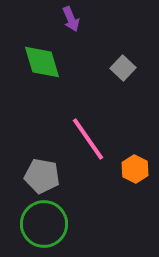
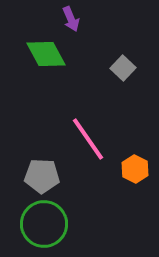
green diamond: moved 4 px right, 8 px up; rotated 12 degrees counterclockwise
gray pentagon: rotated 8 degrees counterclockwise
